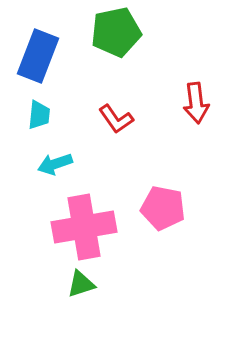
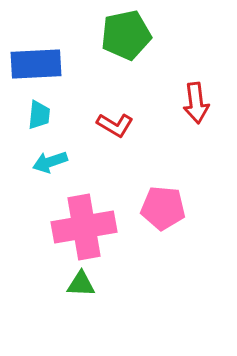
green pentagon: moved 10 px right, 3 px down
blue rectangle: moved 2 px left, 8 px down; rotated 66 degrees clockwise
red L-shape: moved 1 px left, 6 px down; rotated 24 degrees counterclockwise
cyan arrow: moved 5 px left, 2 px up
pink pentagon: rotated 6 degrees counterclockwise
green triangle: rotated 20 degrees clockwise
